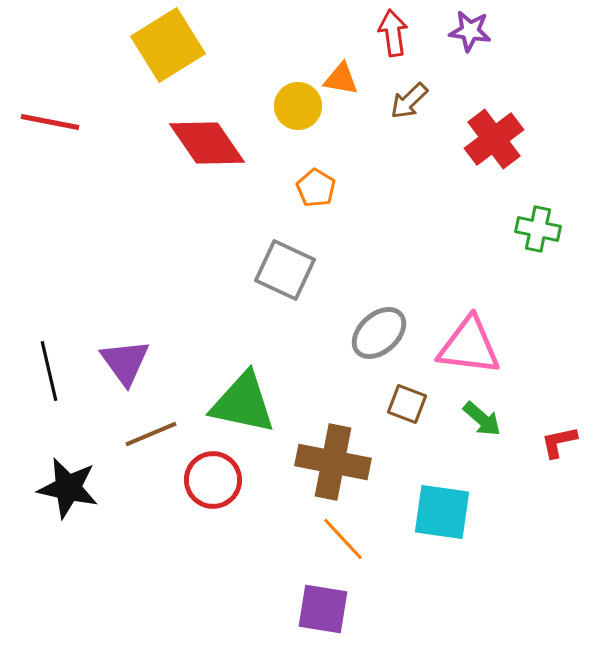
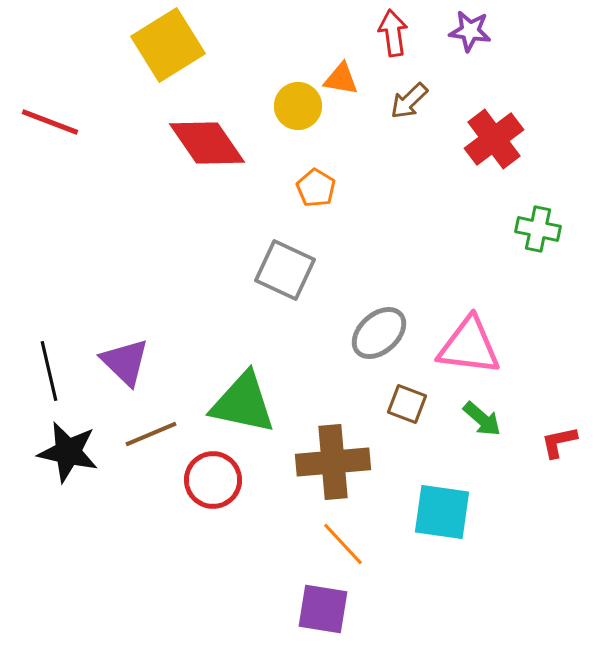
red line: rotated 10 degrees clockwise
purple triangle: rotated 10 degrees counterclockwise
brown cross: rotated 16 degrees counterclockwise
black star: moved 36 px up
orange line: moved 5 px down
